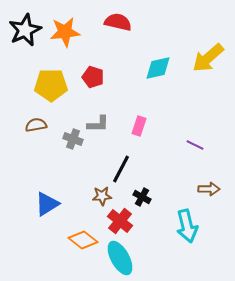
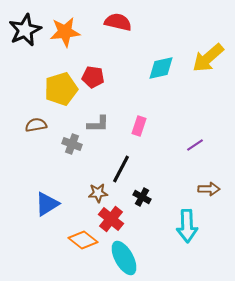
cyan diamond: moved 3 px right
red pentagon: rotated 10 degrees counterclockwise
yellow pentagon: moved 10 px right, 4 px down; rotated 16 degrees counterclockwise
gray cross: moved 1 px left, 5 px down
purple line: rotated 60 degrees counterclockwise
brown star: moved 4 px left, 3 px up
red cross: moved 9 px left, 2 px up
cyan arrow: rotated 12 degrees clockwise
cyan ellipse: moved 4 px right
